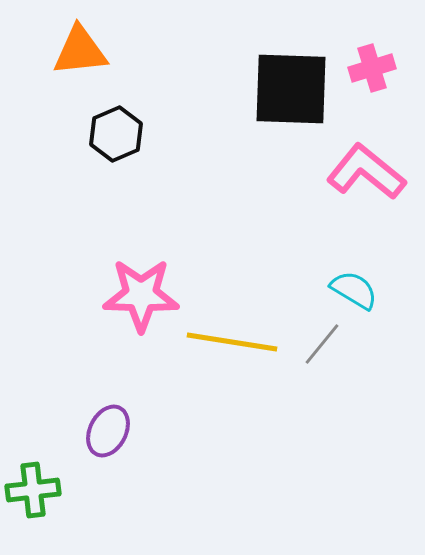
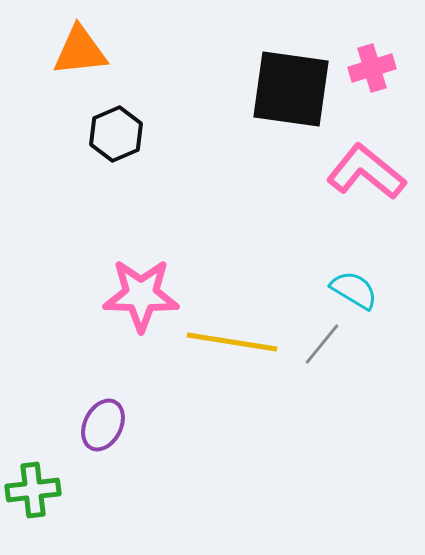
black square: rotated 6 degrees clockwise
purple ellipse: moved 5 px left, 6 px up
